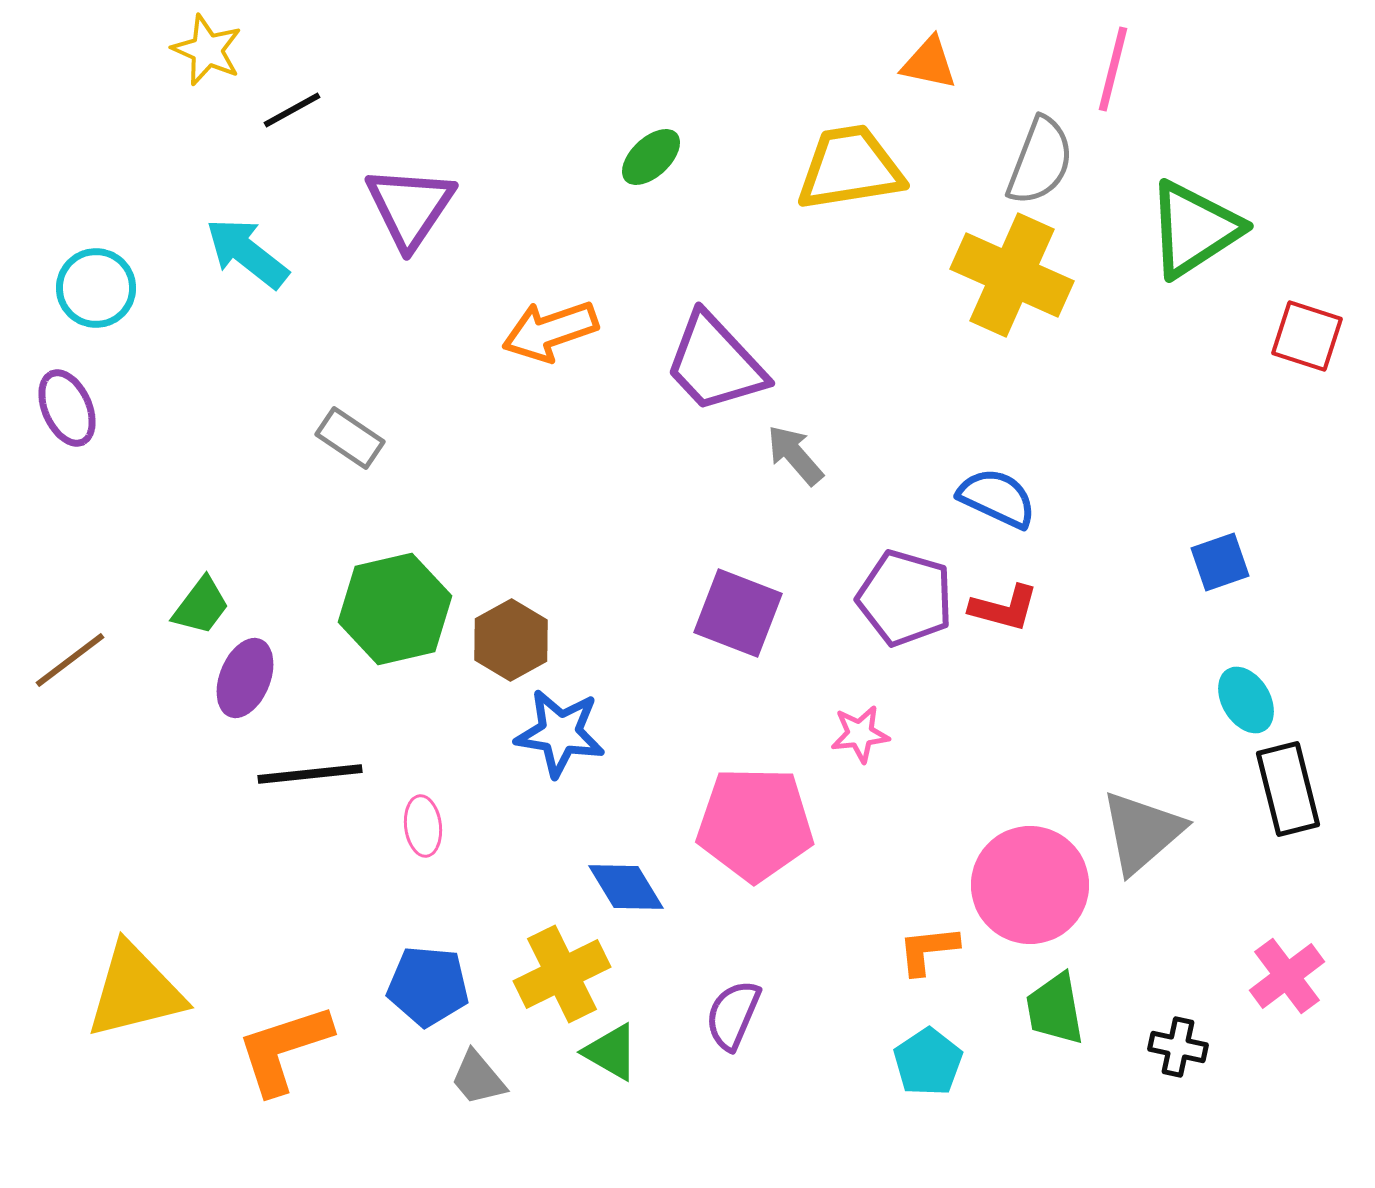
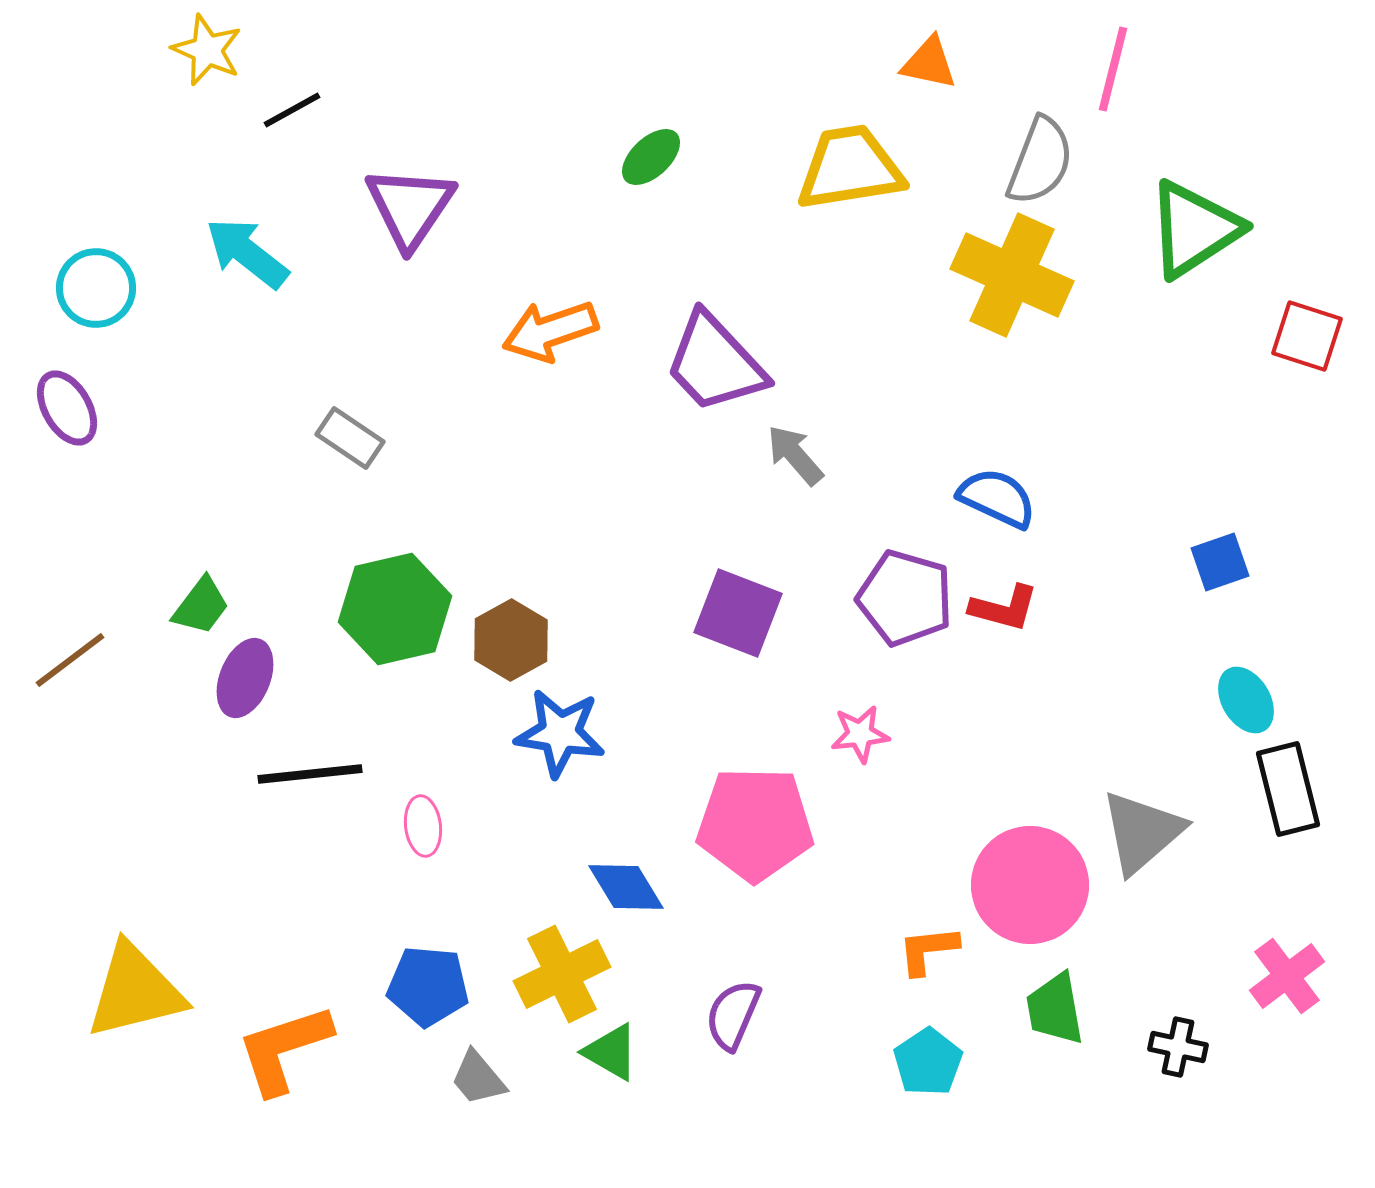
purple ellipse at (67, 408): rotated 6 degrees counterclockwise
